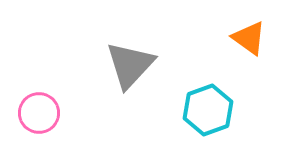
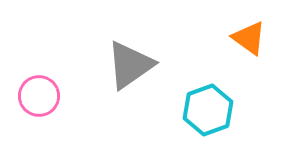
gray triangle: rotated 12 degrees clockwise
pink circle: moved 17 px up
